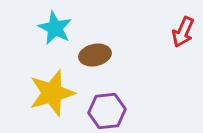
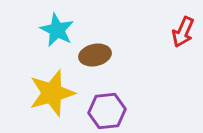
cyan star: moved 2 px right, 2 px down
